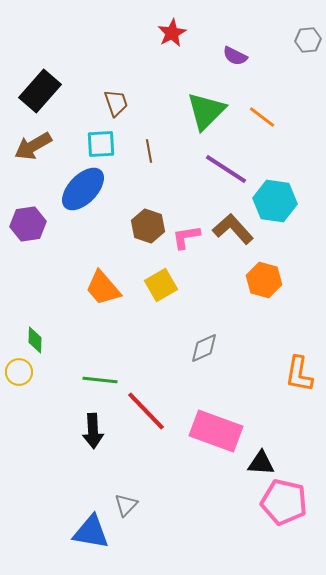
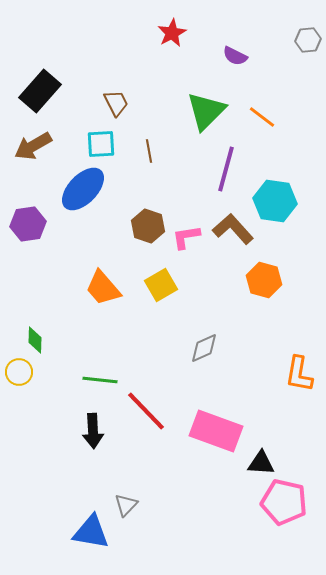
brown trapezoid: rotated 8 degrees counterclockwise
purple line: rotated 72 degrees clockwise
